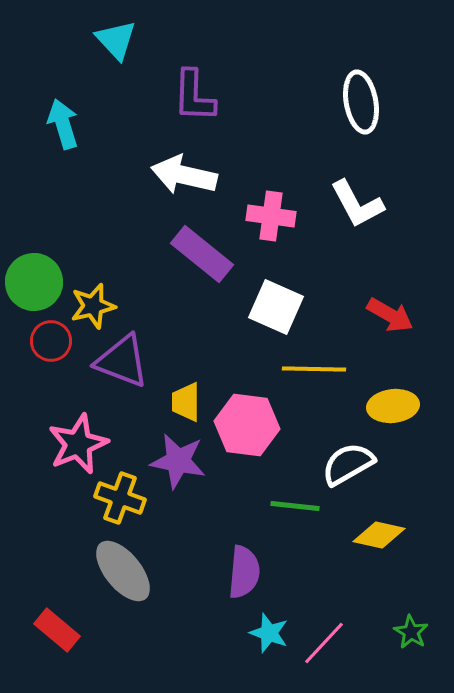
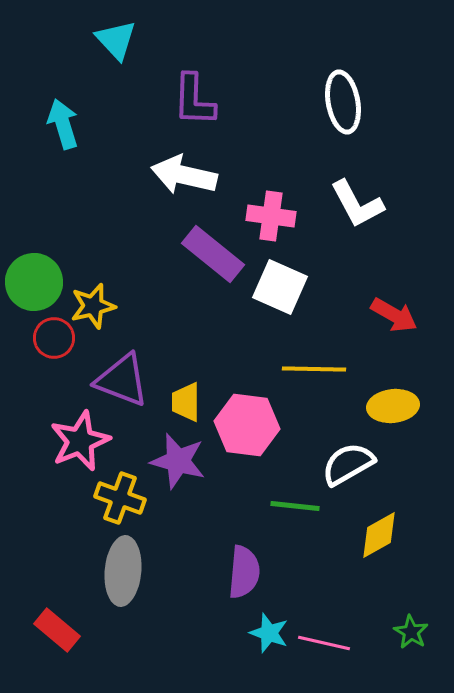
purple L-shape: moved 4 px down
white ellipse: moved 18 px left
purple rectangle: moved 11 px right
white square: moved 4 px right, 20 px up
red arrow: moved 4 px right
red circle: moved 3 px right, 3 px up
purple triangle: moved 19 px down
pink star: moved 2 px right, 3 px up
purple star: rotated 4 degrees clockwise
yellow diamond: rotated 42 degrees counterclockwise
gray ellipse: rotated 44 degrees clockwise
pink line: rotated 60 degrees clockwise
